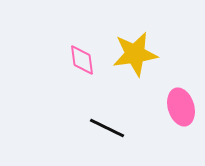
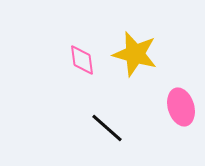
yellow star: rotated 24 degrees clockwise
black line: rotated 15 degrees clockwise
